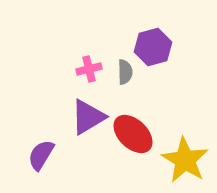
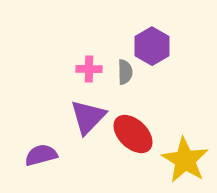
purple hexagon: moved 1 px left, 1 px up; rotated 15 degrees counterclockwise
pink cross: rotated 15 degrees clockwise
purple triangle: rotated 15 degrees counterclockwise
purple semicircle: rotated 44 degrees clockwise
